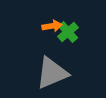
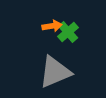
gray triangle: moved 3 px right, 1 px up
